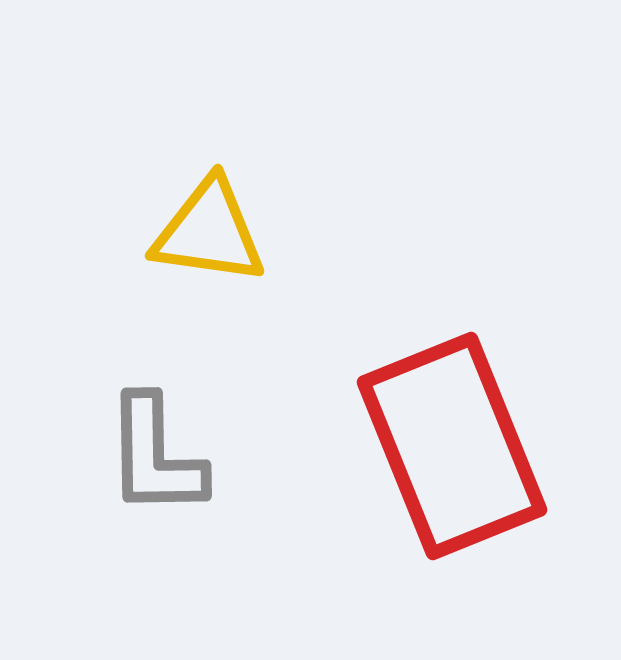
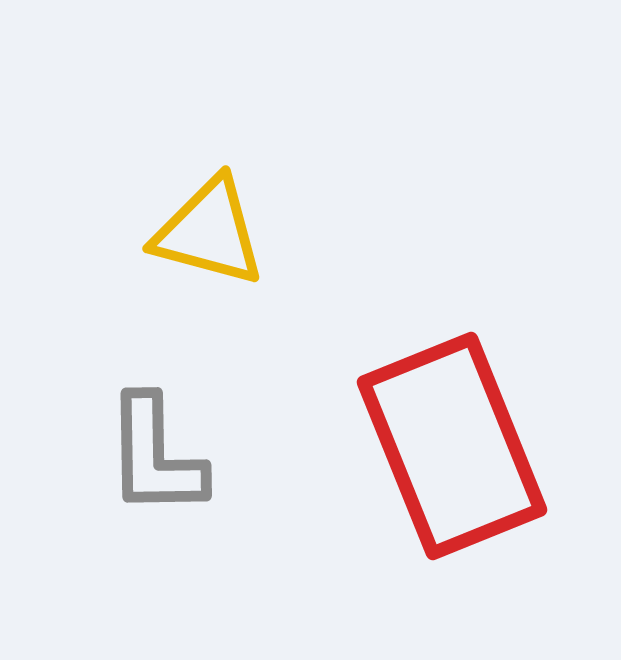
yellow triangle: rotated 7 degrees clockwise
